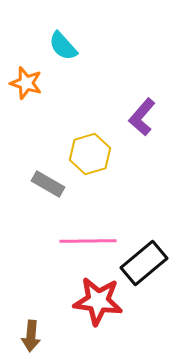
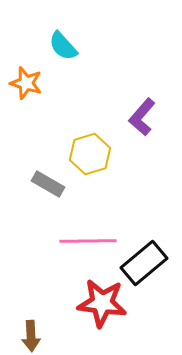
red star: moved 4 px right, 2 px down
brown arrow: rotated 8 degrees counterclockwise
